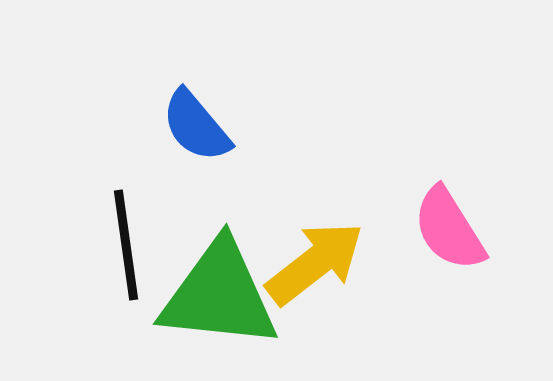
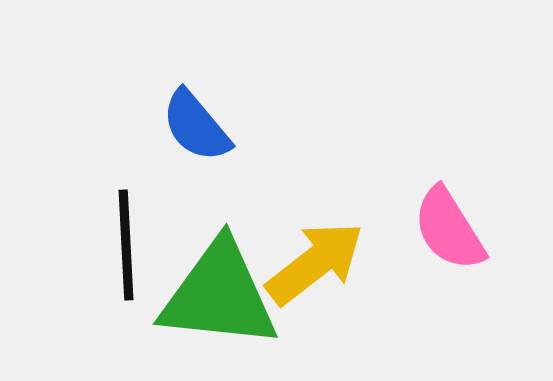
black line: rotated 5 degrees clockwise
